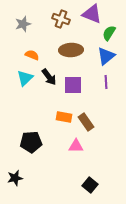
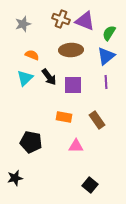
purple triangle: moved 7 px left, 7 px down
brown rectangle: moved 11 px right, 2 px up
black pentagon: rotated 15 degrees clockwise
